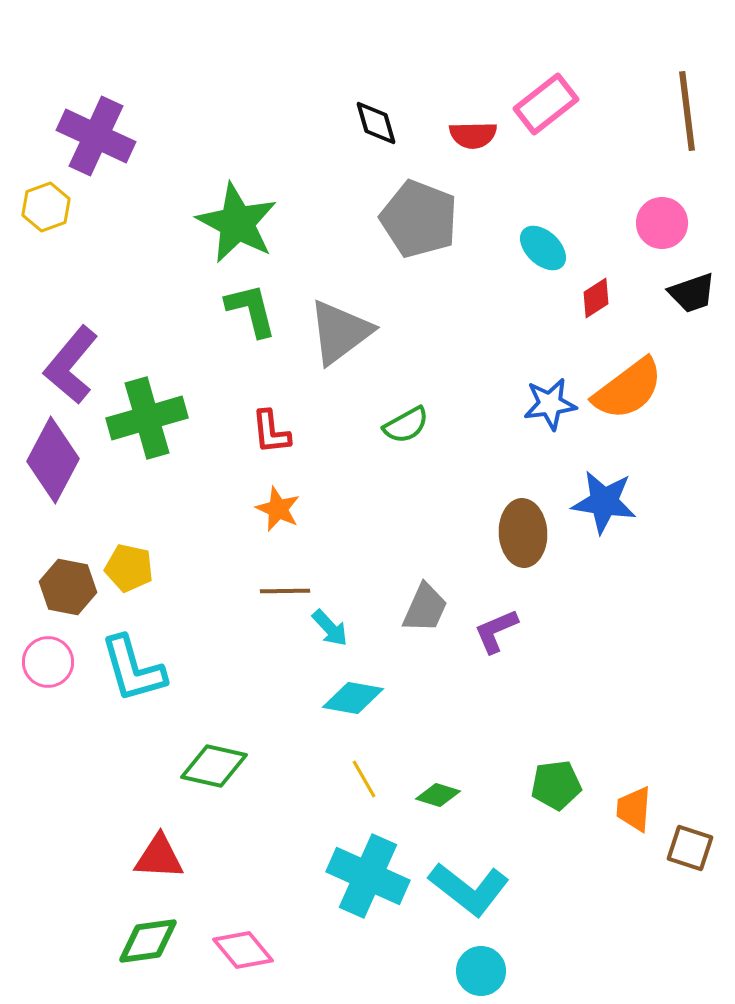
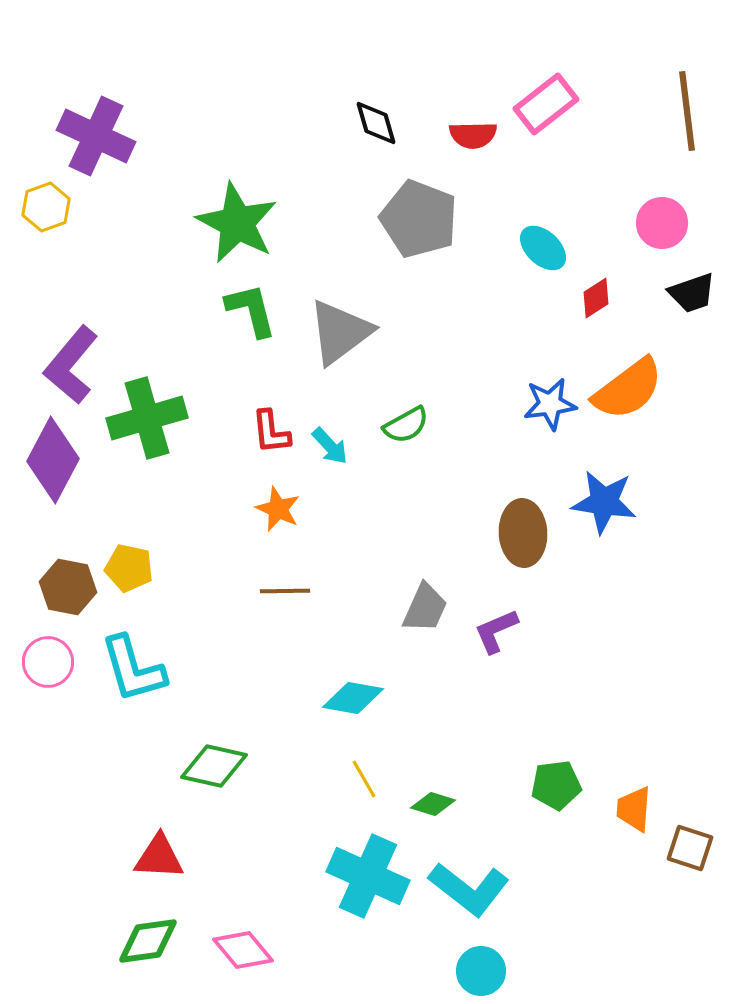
cyan arrow at (330, 628): moved 182 px up
green diamond at (438, 795): moved 5 px left, 9 px down
